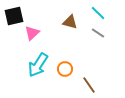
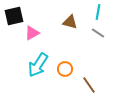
cyan line: moved 1 px up; rotated 56 degrees clockwise
pink triangle: rotated 14 degrees clockwise
